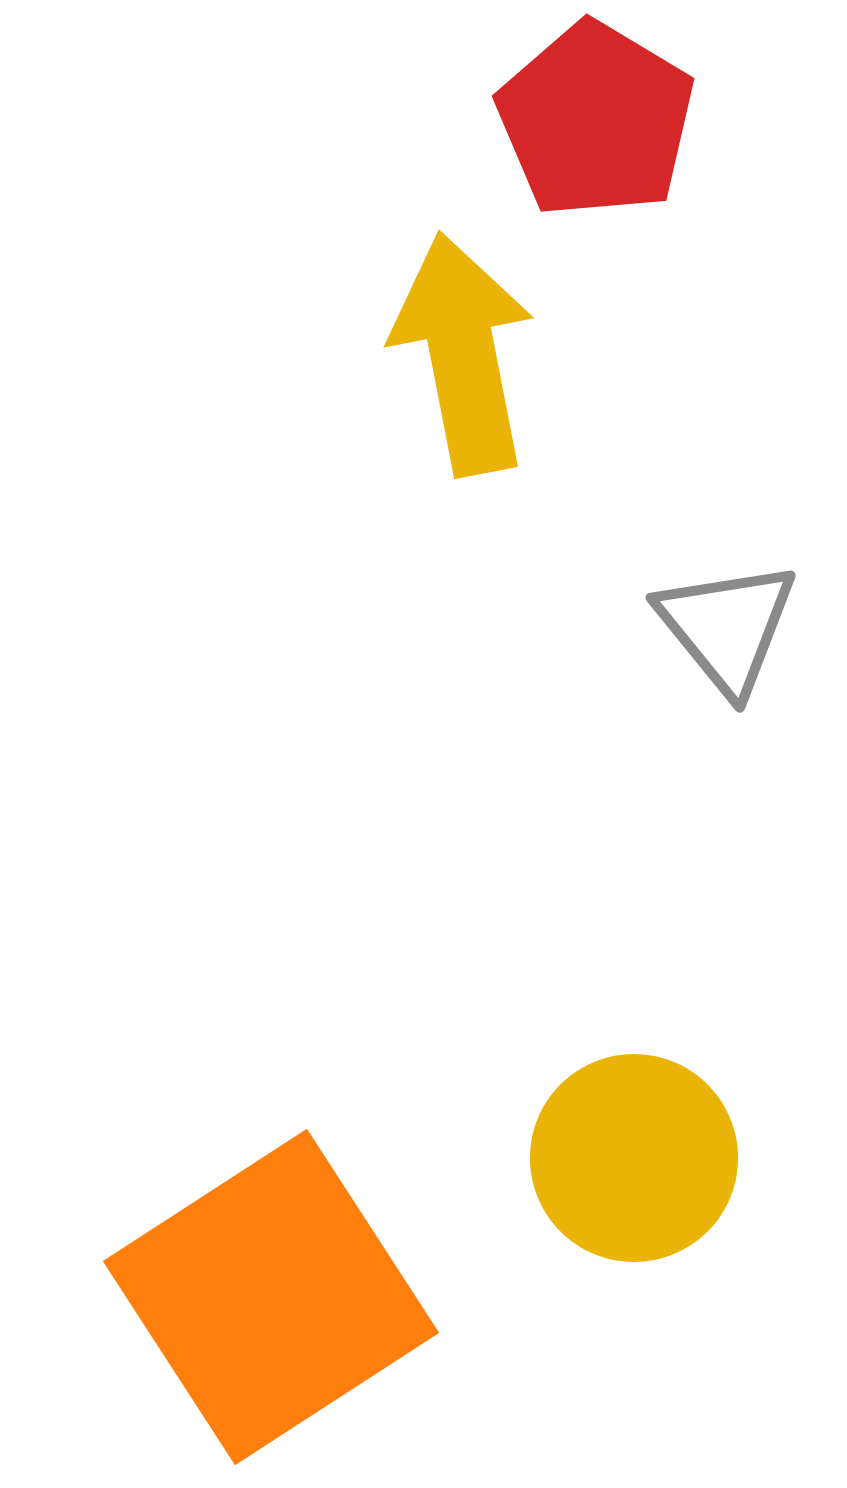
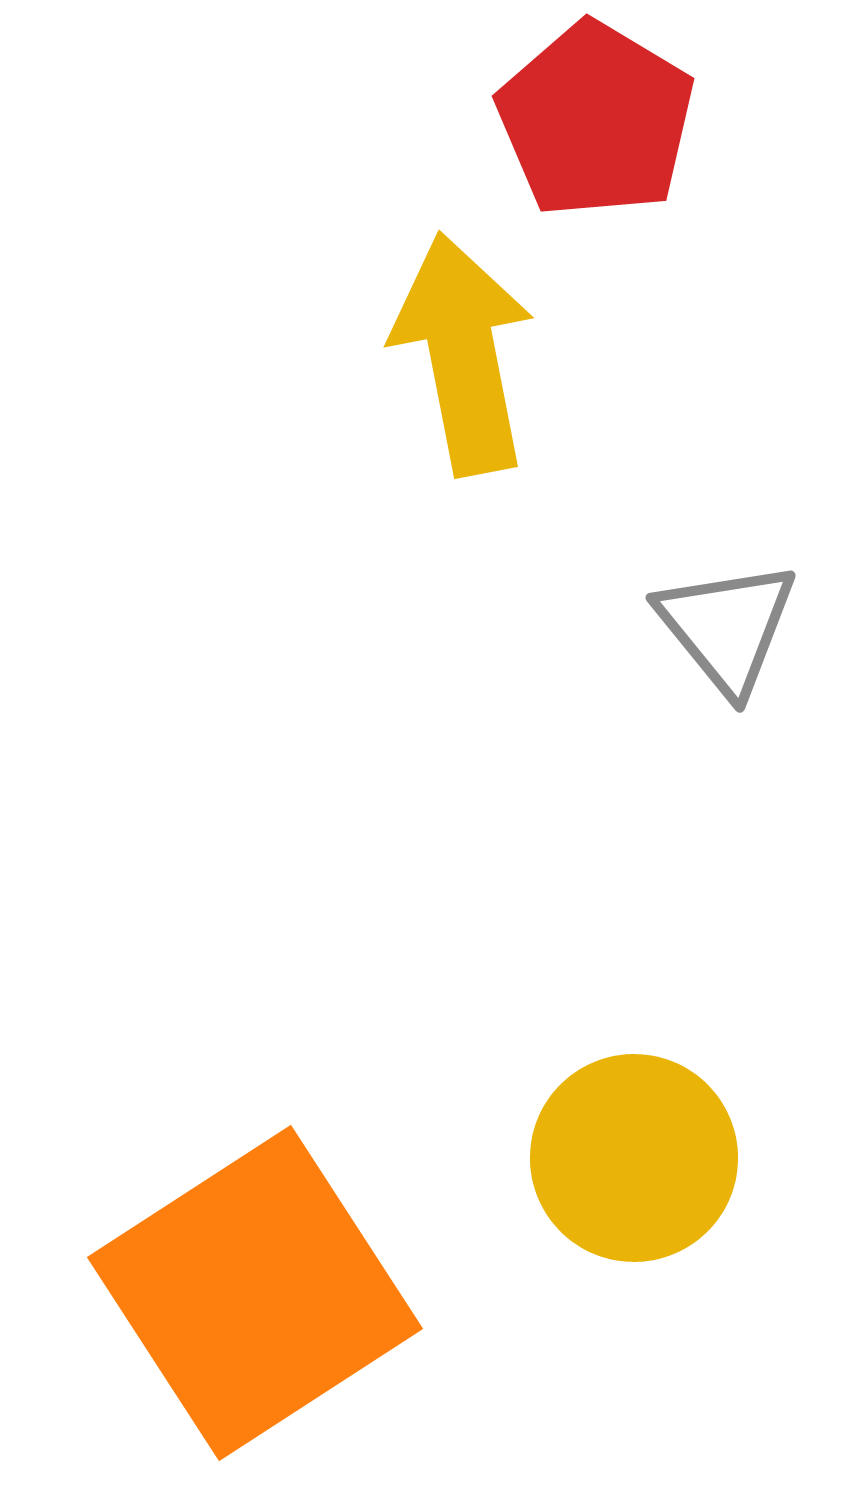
orange square: moved 16 px left, 4 px up
